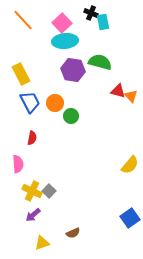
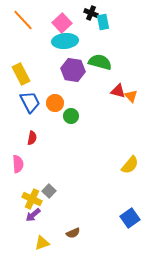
yellow cross: moved 8 px down
